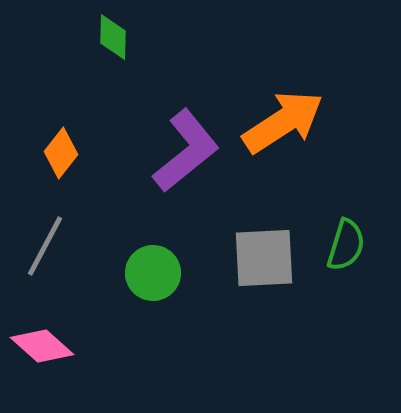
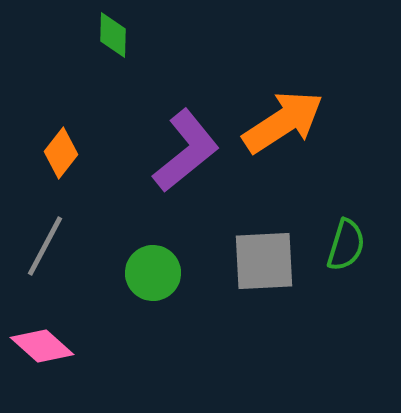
green diamond: moved 2 px up
gray square: moved 3 px down
